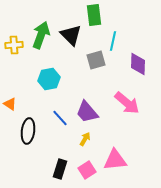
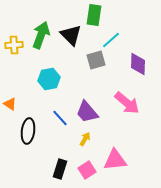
green rectangle: rotated 15 degrees clockwise
cyan line: moved 2 px left, 1 px up; rotated 36 degrees clockwise
